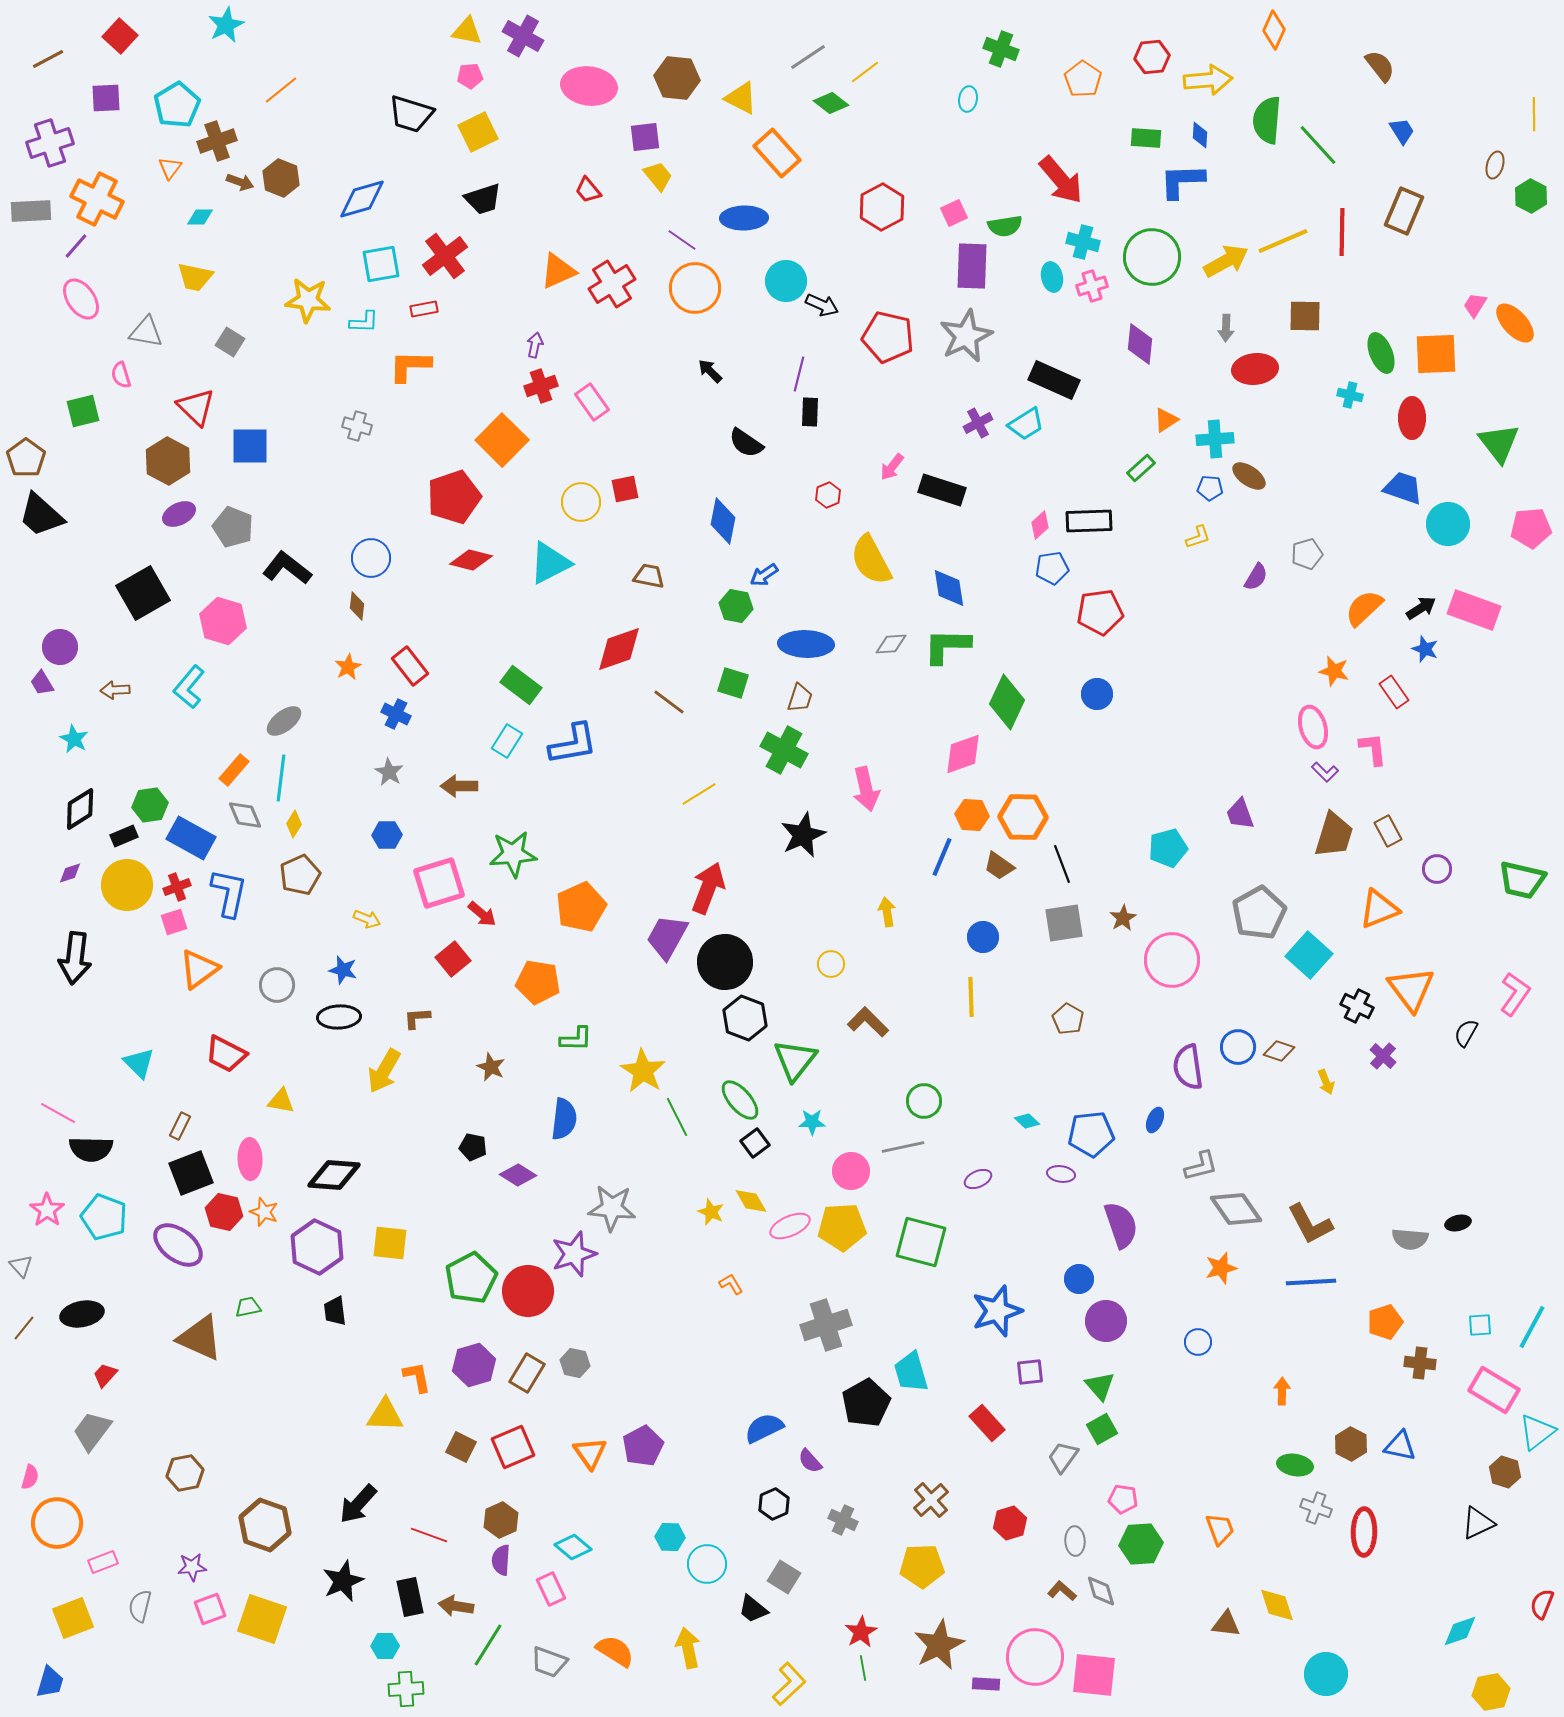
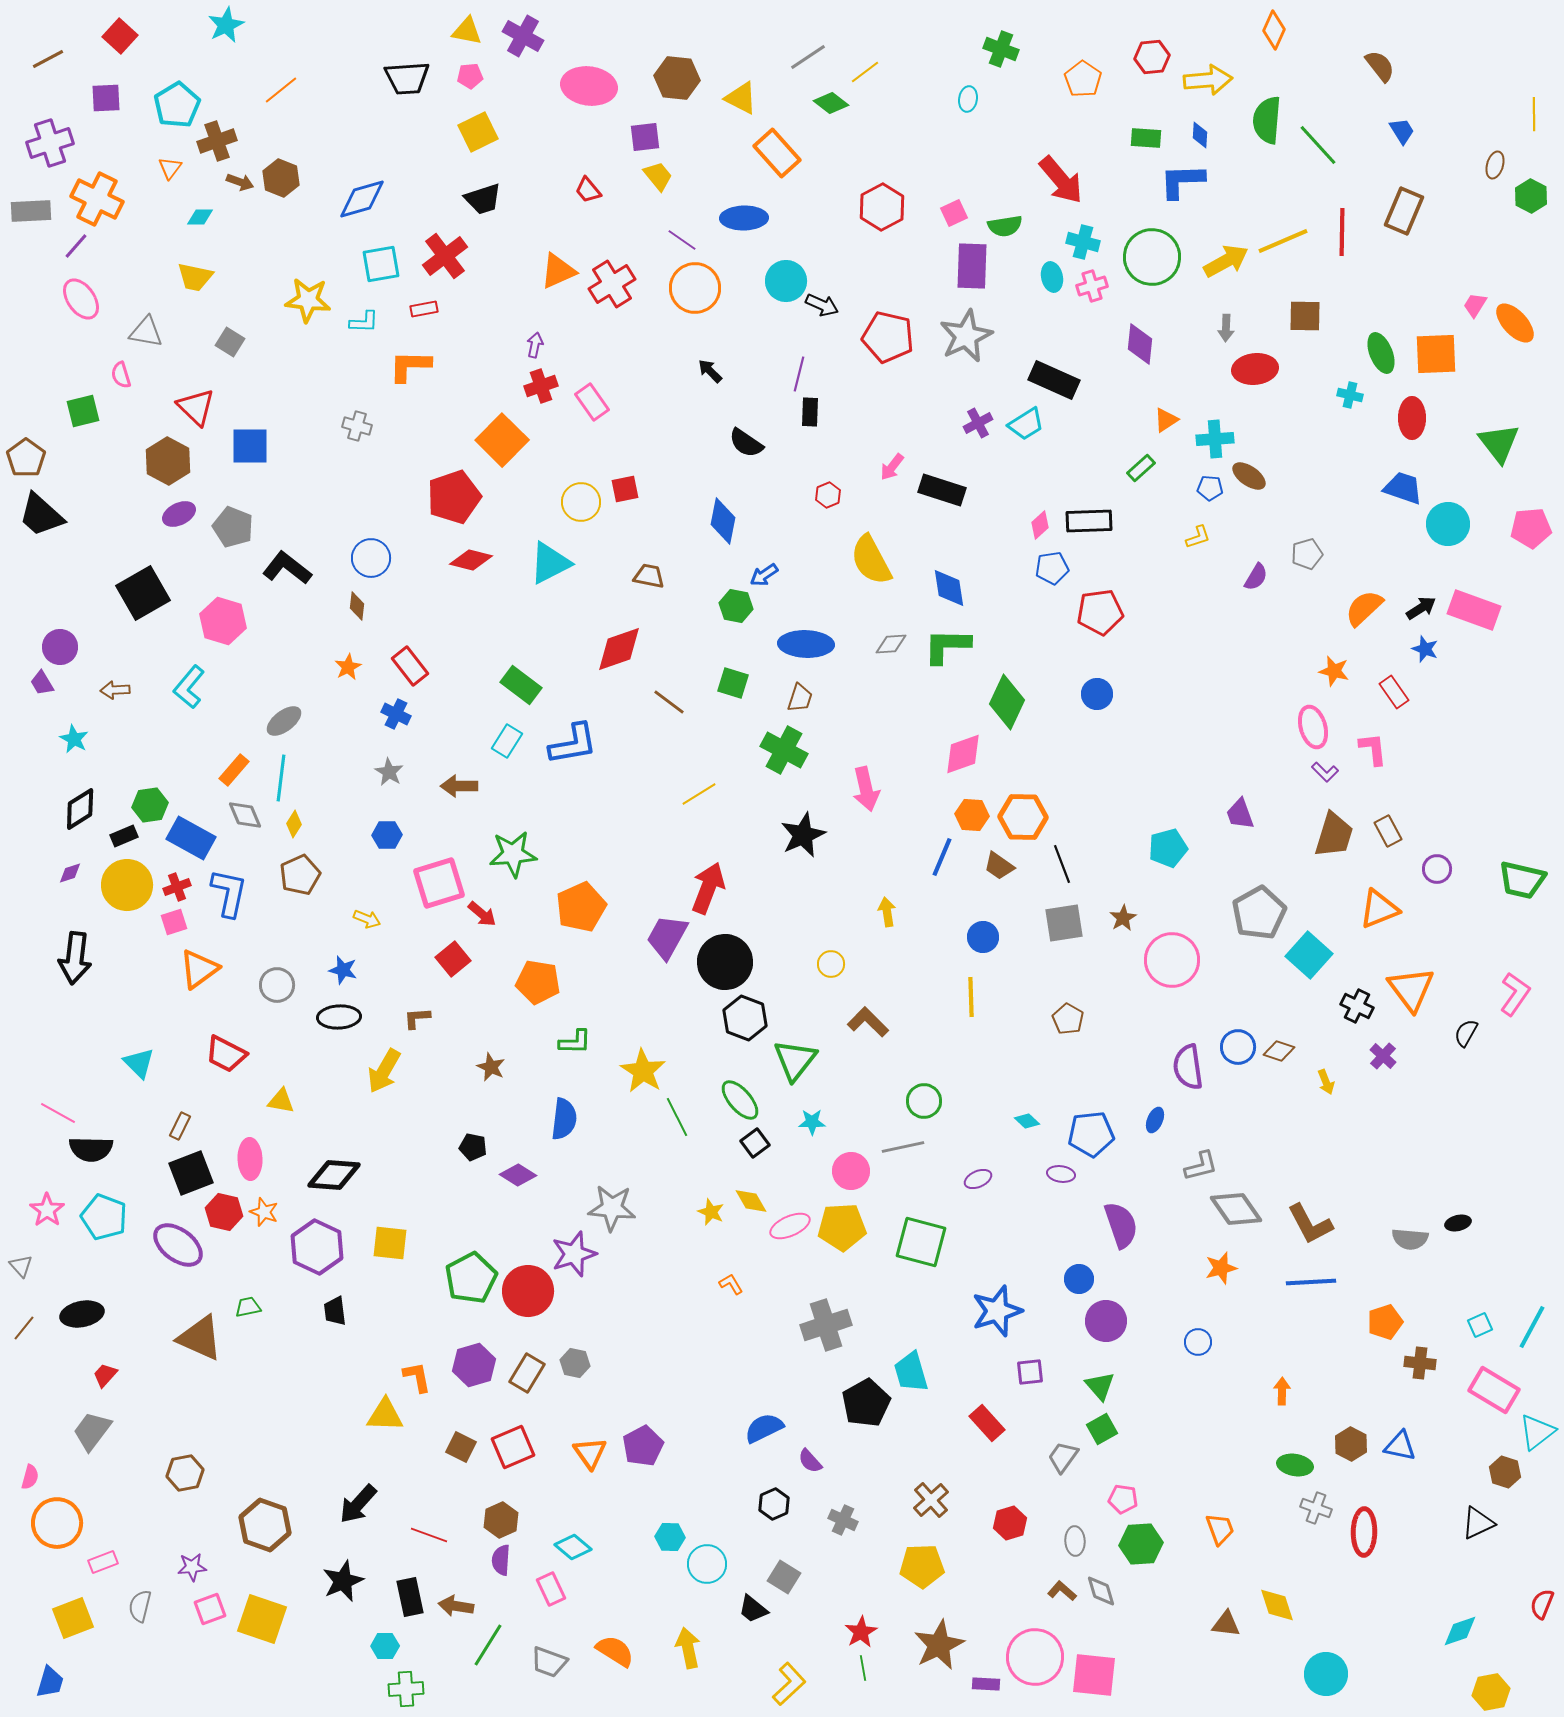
black trapezoid at (411, 114): moved 4 px left, 36 px up; rotated 21 degrees counterclockwise
green L-shape at (576, 1039): moved 1 px left, 3 px down
cyan square at (1480, 1325): rotated 20 degrees counterclockwise
